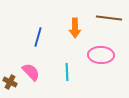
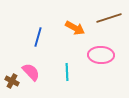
brown line: rotated 25 degrees counterclockwise
orange arrow: rotated 60 degrees counterclockwise
brown cross: moved 2 px right, 1 px up
